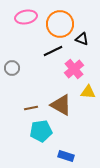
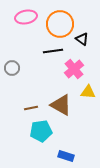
black triangle: rotated 16 degrees clockwise
black line: rotated 18 degrees clockwise
